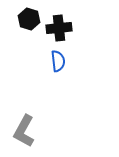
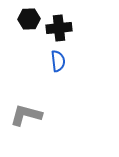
black hexagon: rotated 20 degrees counterclockwise
gray L-shape: moved 2 px right, 16 px up; rotated 76 degrees clockwise
